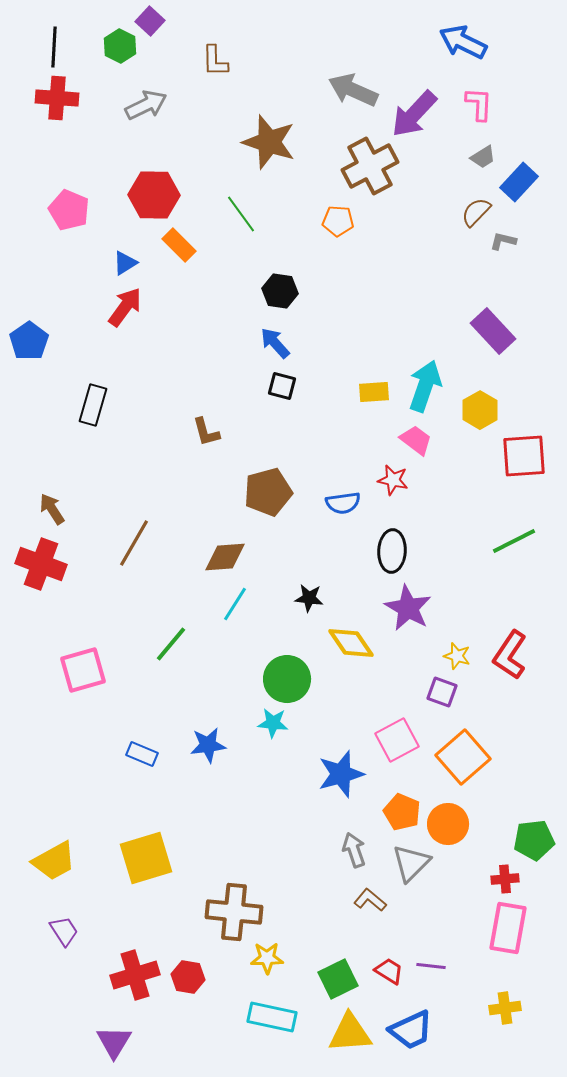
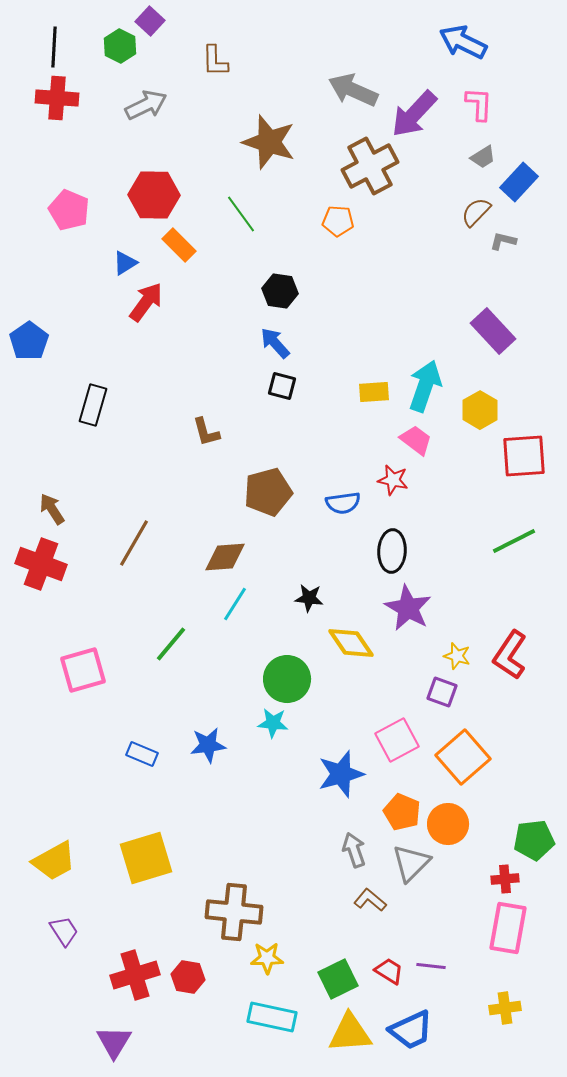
red arrow at (125, 307): moved 21 px right, 5 px up
